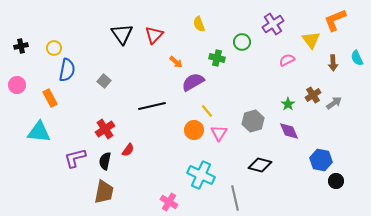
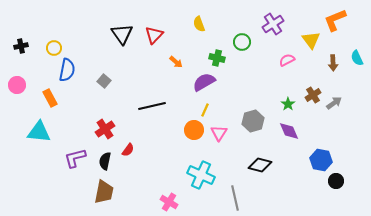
purple semicircle: moved 11 px right
yellow line: moved 2 px left, 1 px up; rotated 64 degrees clockwise
